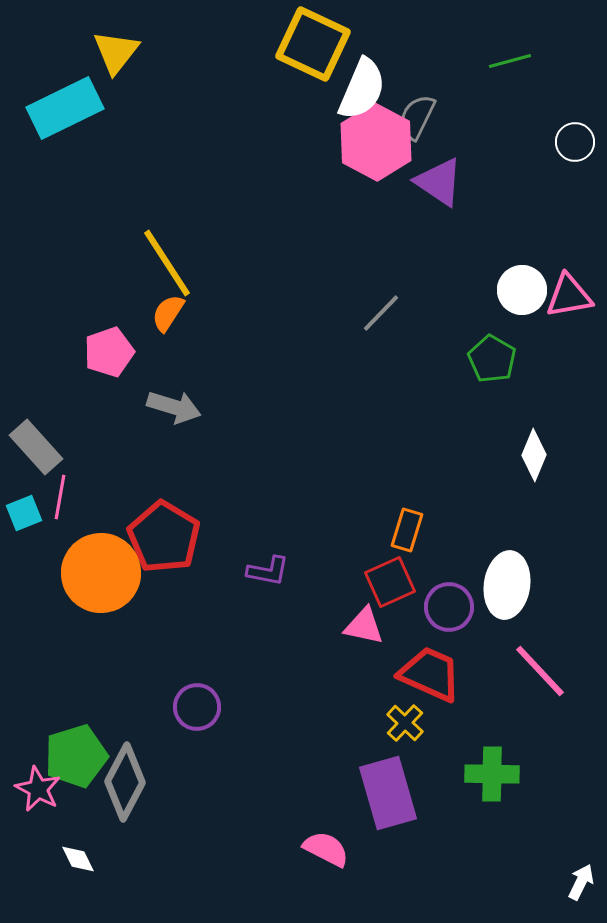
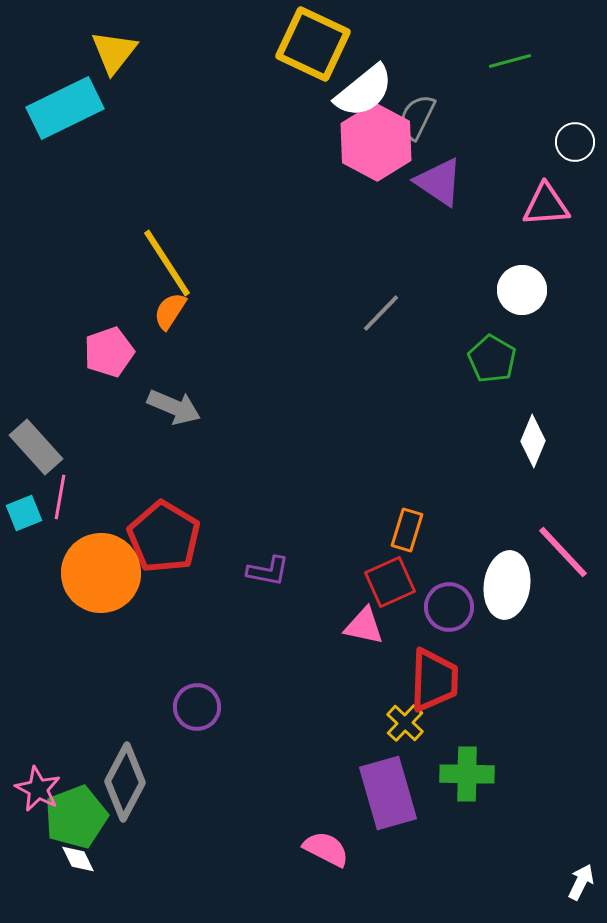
yellow triangle at (116, 52): moved 2 px left
white semicircle at (362, 89): moved 2 px right, 2 px down; rotated 28 degrees clockwise
pink triangle at (569, 296): moved 23 px left, 91 px up; rotated 6 degrees clockwise
orange semicircle at (168, 313): moved 2 px right, 2 px up
gray arrow at (174, 407): rotated 6 degrees clockwise
white diamond at (534, 455): moved 1 px left, 14 px up
pink line at (540, 671): moved 23 px right, 119 px up
red trapezoid at (430, 674): moved 4 px right, 6 px down; rotated 68 degrees clockwise
green pentagon at (76, 756): moved 61 px down; rotated 4 degrees counterclockwise
green cross at (492, 774): moved 25 px left
